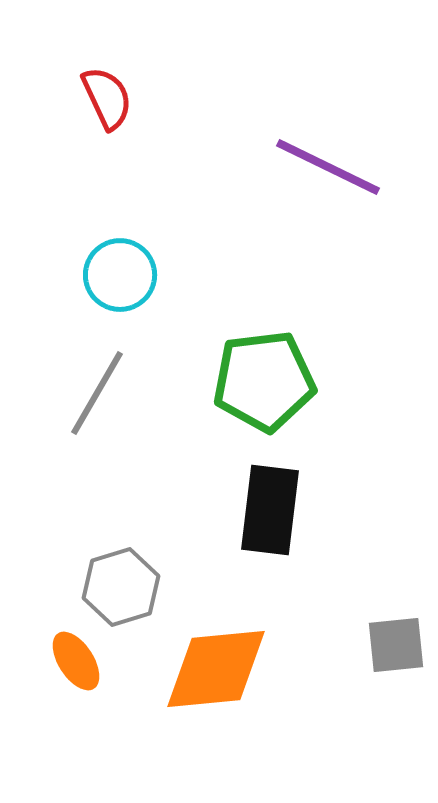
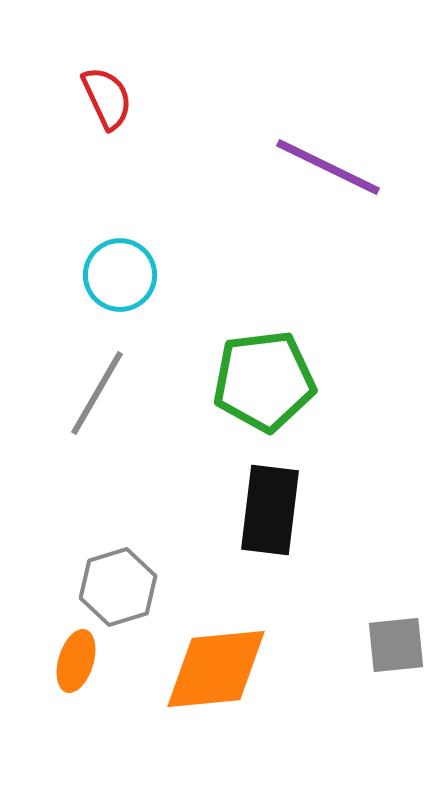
gray hexagon: moved 3 px left
orange ellipse: rotated 50 degrees clockwise
